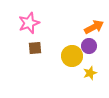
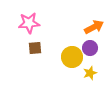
pink star: rotated 15 degrees clockwise
purple circle: moved 1 px right, 2 px down
yellow circle: moved 1 px down
